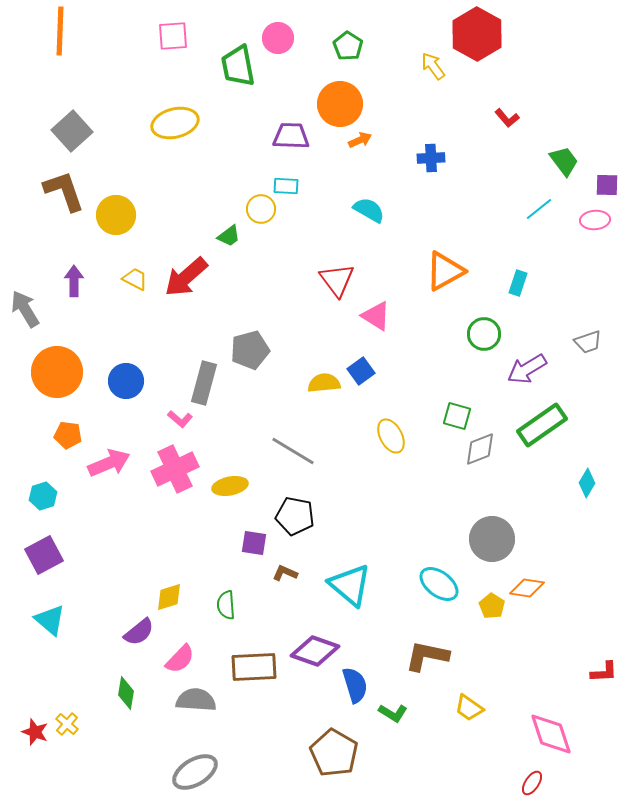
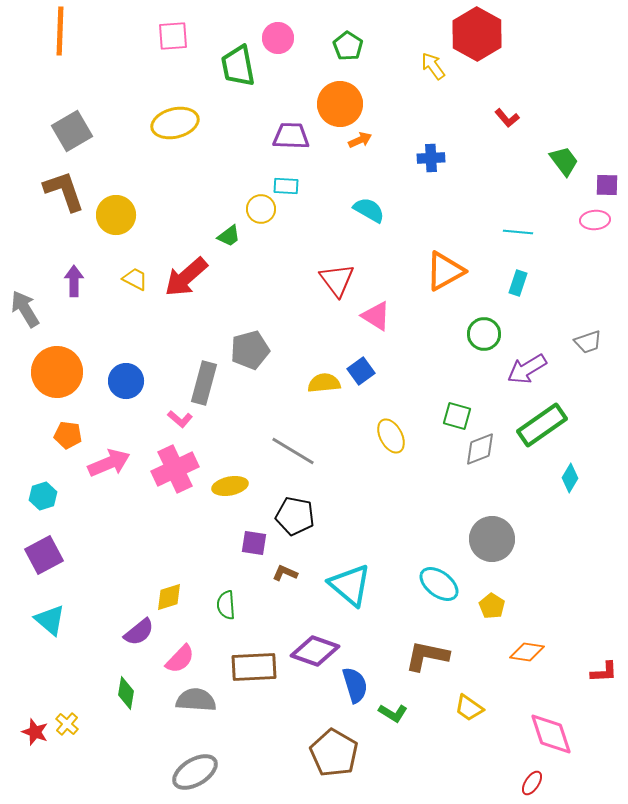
gray square at (72, 131): rotated 12 degrees clockwise
cyan line at (539, 209): moved 21 px left, 23 px down; rotated 44 degrees clockwise
cyan diamond at (587, 483): moved 17 px left, 5 px up
orange diamond at (527, 588): moved 64 px down
